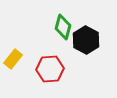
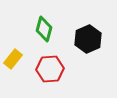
green diamond: moved 19 px left, 2 px down
black hexagon: moved 2 px right, 1 px up; rotated 8 degrees clockwise
